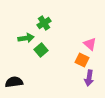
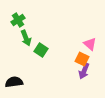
green cross: moved 26 px left, 3 px up
green arrow: rotated 77 degrees clockwise
green square: rotated 16 degrees counterclockwise
orange square: moved 1 px up
purple arrow: moved 5 px left, 7 px up; rotated 14 degrees clockwise
